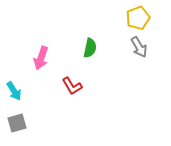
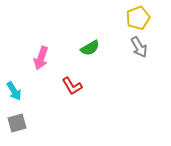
green semicircle: rotated 48 degrees clockwise
